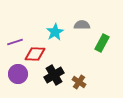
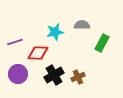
cyan star: rotated 18 degrees clockwise
red diamond: moved 3 px right, 1 px up
brown cross: moved 1 px left, 5 px up; rotated 32 degrees clockwise
